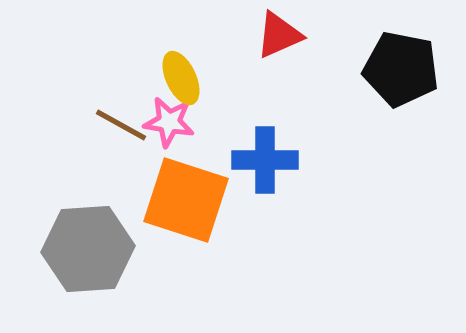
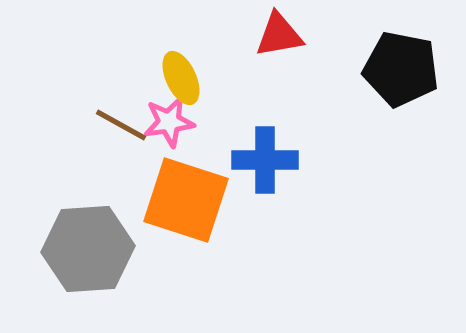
red triangle: rotated 14 degrees clockwise
pink star: rotated 18 degrees counterclockwise
